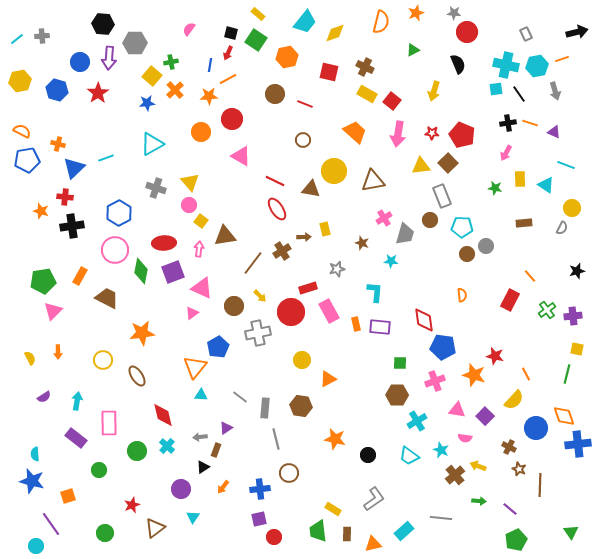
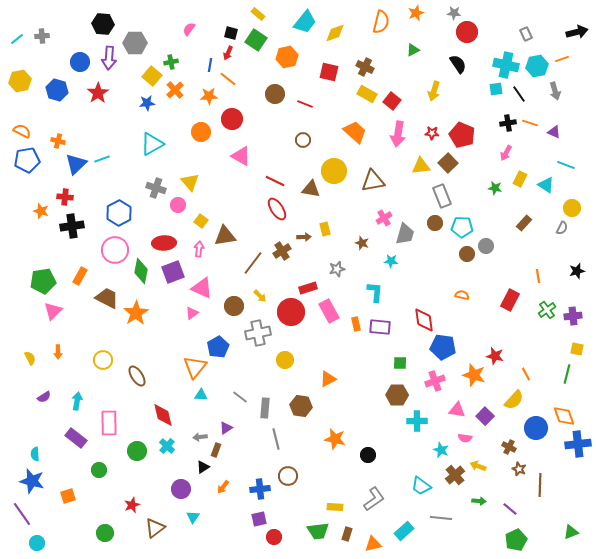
black semicircle at (458, 64): rotated 12 degrees counterclockwise
orange line at (228, 79): rotated 66 degrees clockwise
orange cross at (58, 144): moved 3 px up
cyan line at (106, 158): moved 4 px left, 1 px down
blue triangle at (74, 168): moved 2 px right, 4 px up
yellow rectangle at (520, 179): rotated 28 degrees clockwise
pink circle at (189, 205): moved 11 px left
brown circle at (430, 220): moved 5 px right, 3 px down
brown rectangle at (524, 223): rotated 42 degrees counterclockwise
orange line at (530, 276): moved 8 px right; rotated 32 degrees clockwise
orange semicircle at (462, 295): rotated 72 degrees counterclockwise
orange star at (142, 333): moved 6 px left, 20 px up; rotated 25 degrees counterclockwise
yellow circle at (302, 360): moved 17 px left
cyan cross at (417, 421): rotated 30 degrees clockwise
cyan trapezoid at (409, 456): moved 12 px right, 30 px down
brown circle at (289, 473): moved 1 px left, 3 px down
yellow rectangle at (333, 509): moved 2 px right, 2 px up; rotated 28 degrees counterclockwise
purple line at (51, 524): moved 29 px left, 10 px up
green trapezoid at (318, 531): rotated 90 degrees counterclockwise
green triangle at (571, 532): rotated 42 degrees clockwise
brown rectangle at (347, 534): rotated 16 degrees clockwise
cyan circle at (36, 546): moved 1 px right, 3 px up
